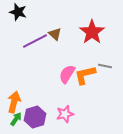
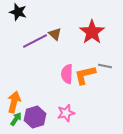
pink semicircle: rotated 30 degrees counterclockwise
pink star: moved 1 px right, 1 px up
